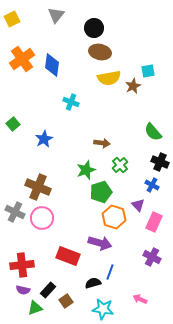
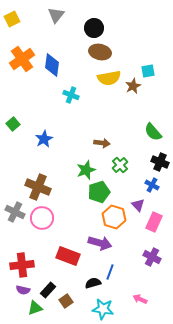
cyan cross: moved 7 px up
green pentagon: moved 2 px left
